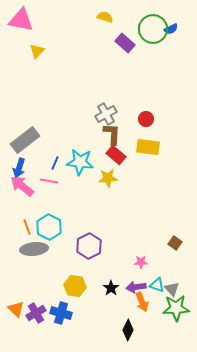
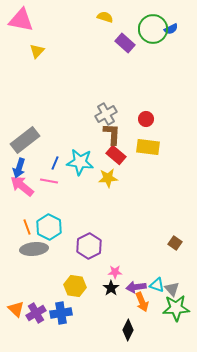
pink star: moved 26 px left, 10 px down
blue cross: rotated 25 degrees counterclockwise
